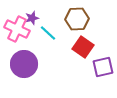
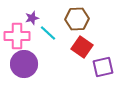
pink cross: moved 7 px down; rotated 25 degrees counterclockwise
red square: moved 1 px left
